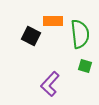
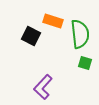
orange rectangle: rotated 18 degrees clockwise
green square: moved 3 px up
purple L-shape: moved 7 px left, 3 px down
